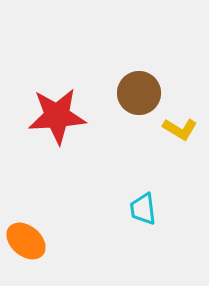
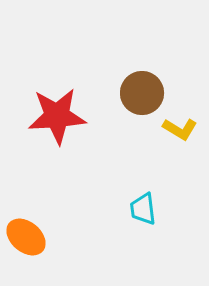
brown circle: moved 3 px right
orange ellipse: moved 4 px up
